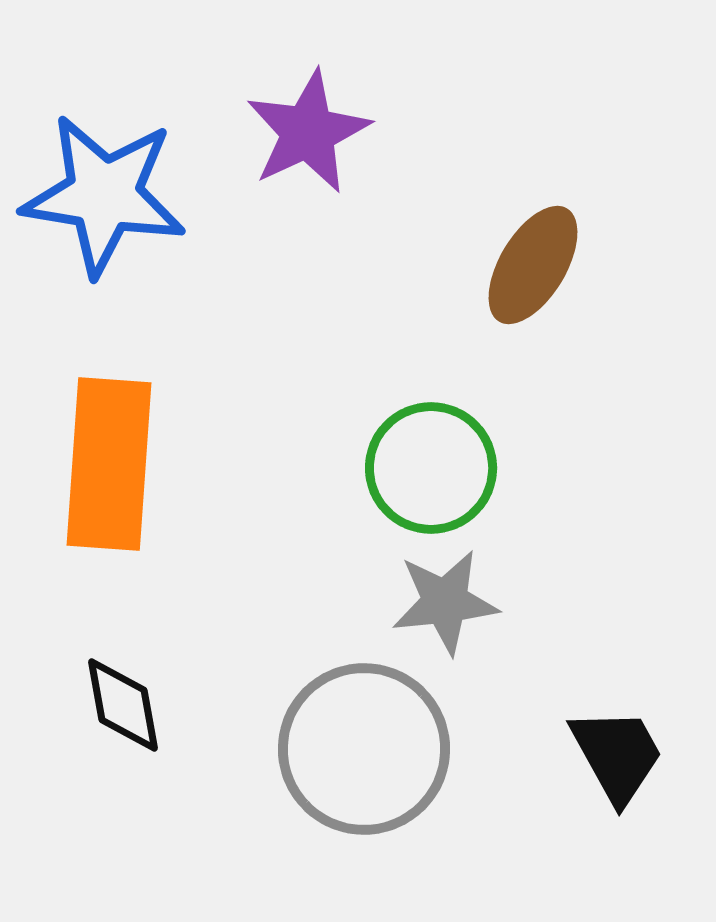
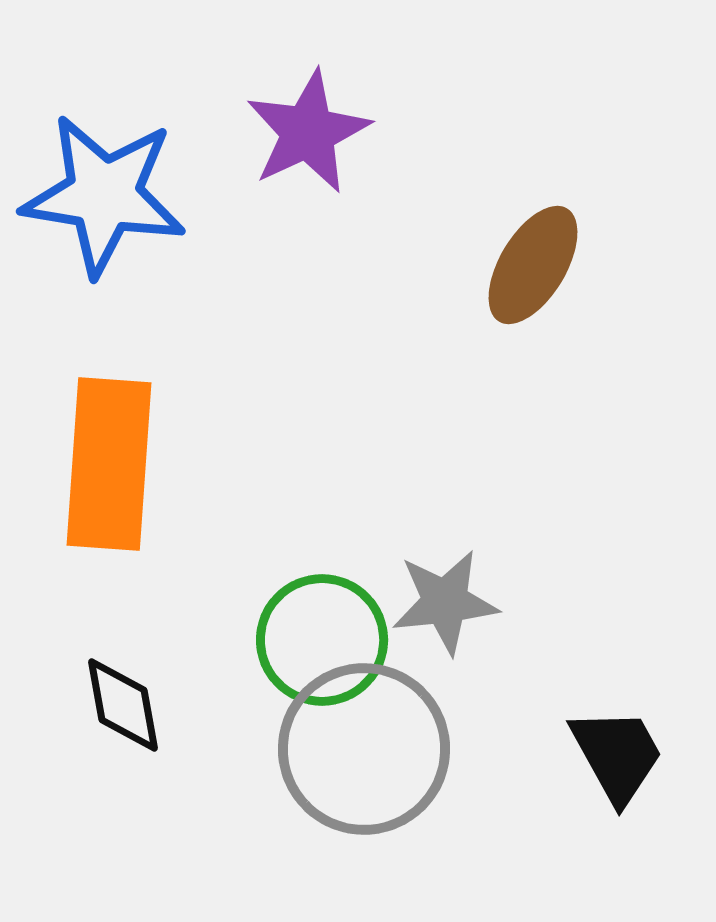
green circle: moved 109 px left, 172 px down
